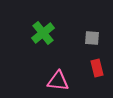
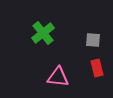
gray square: moved 1 px right, 2 px down
pink triangle: moved 4 px up
